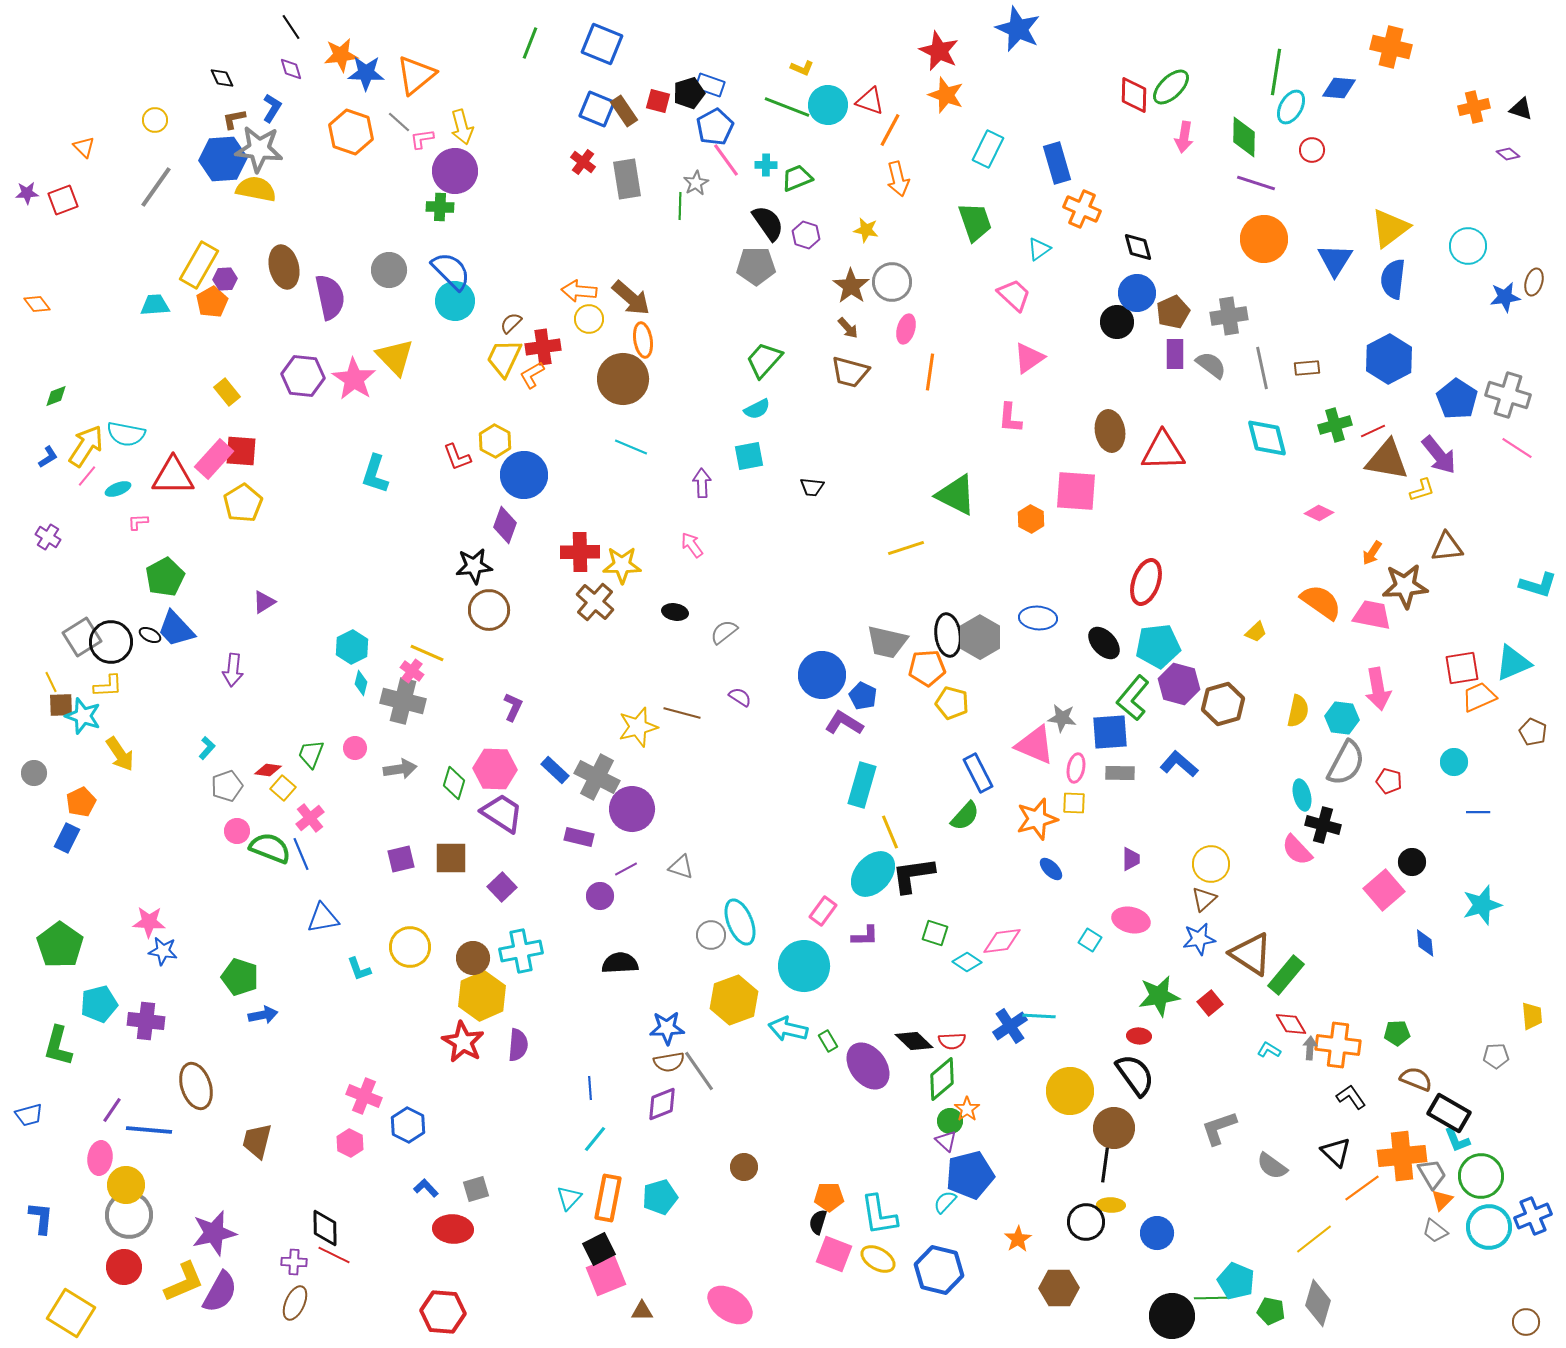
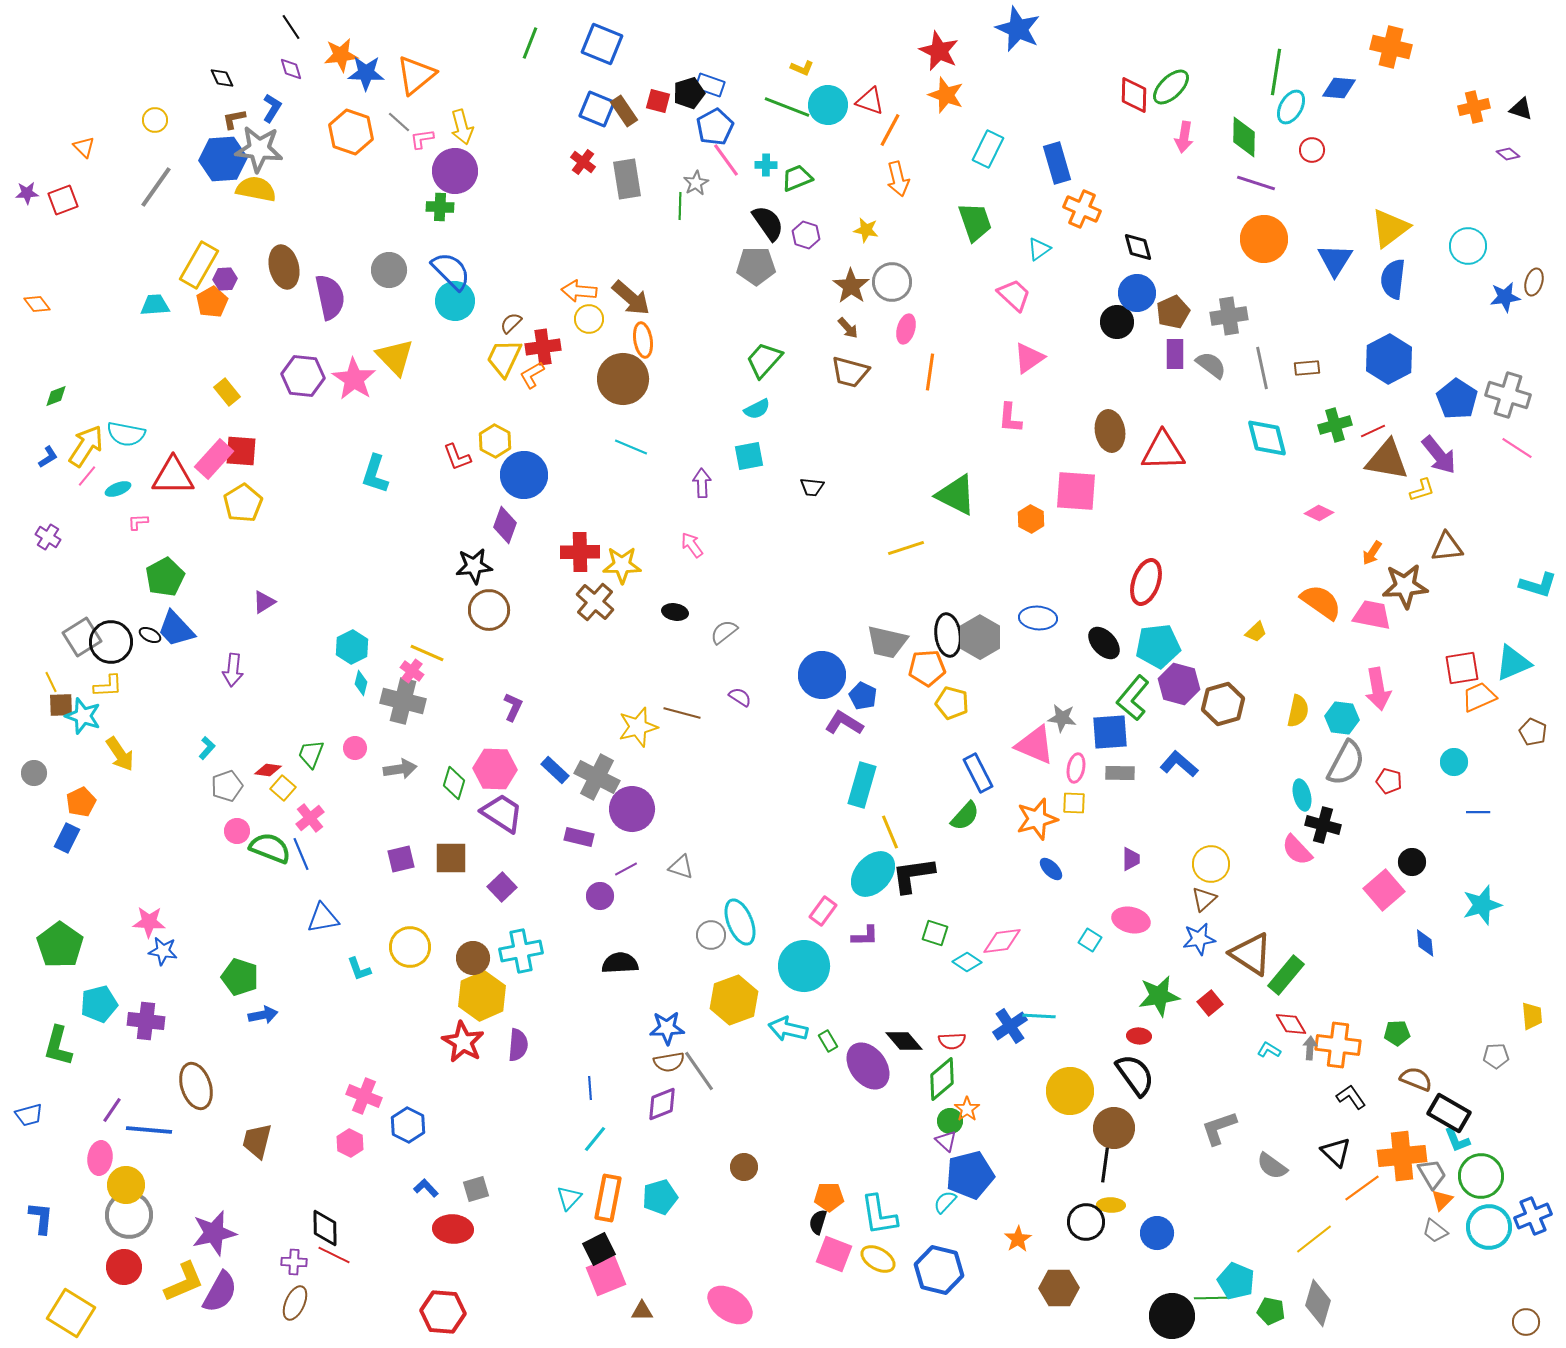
black diamond at (914, 1041): moved 10 px left; rotated 6 degrees clockwise
